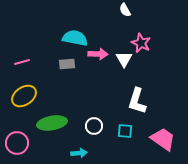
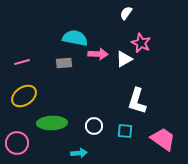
white semicircle: moved 1 px right, 3 px down; rotated 64 degrees clockwise
white triangle: rotated 30 degrees clockwise
gray rectangle: moved 3 px left, 1 px up
green ellipse: rotated 8 degrees clockwise
